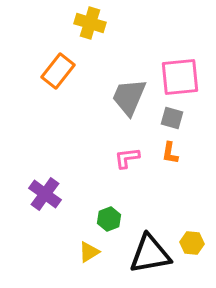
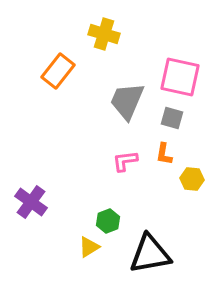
yellow cross: moved 14 px right, 11 px down
pink square: rotated 18 degrees clockwise
gray trapezoid: moved 2 px left, 4 px down
orange L-shape: moved 6 px left, 1 px down
pink L-shape: moved 2 px left, 3 px down
purple cross: moved 14 px left, 8 px down
green hexagon: moved 1 px left, 2 px down
yellow hexagon: moved 64 px up
yellow triangle: moved 5 px up
